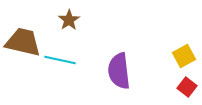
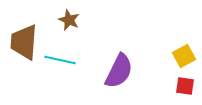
brown star: rotated 15 degrees counterclockwise
brown trapezoid: moved 1 px right; rotated 99 degrees counterclockwise
purple semicircle: rotated 147 degrees counterclockwise
red square: moved 2 px left, 1 px up; rotated 30 degrees counterclockwise
